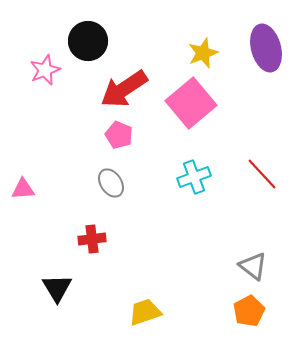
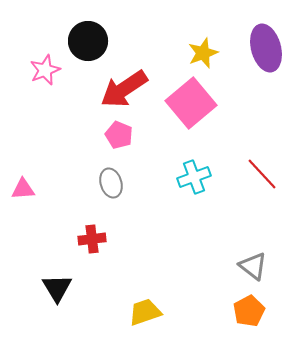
gray ellipse: rotated 16 degrees clockwise
